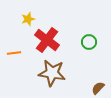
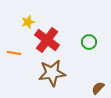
yellow star: moved 3 px down
orange line: rotated 16 degrees clockwise
brown star: rotated 16 degrees counterclockwise
